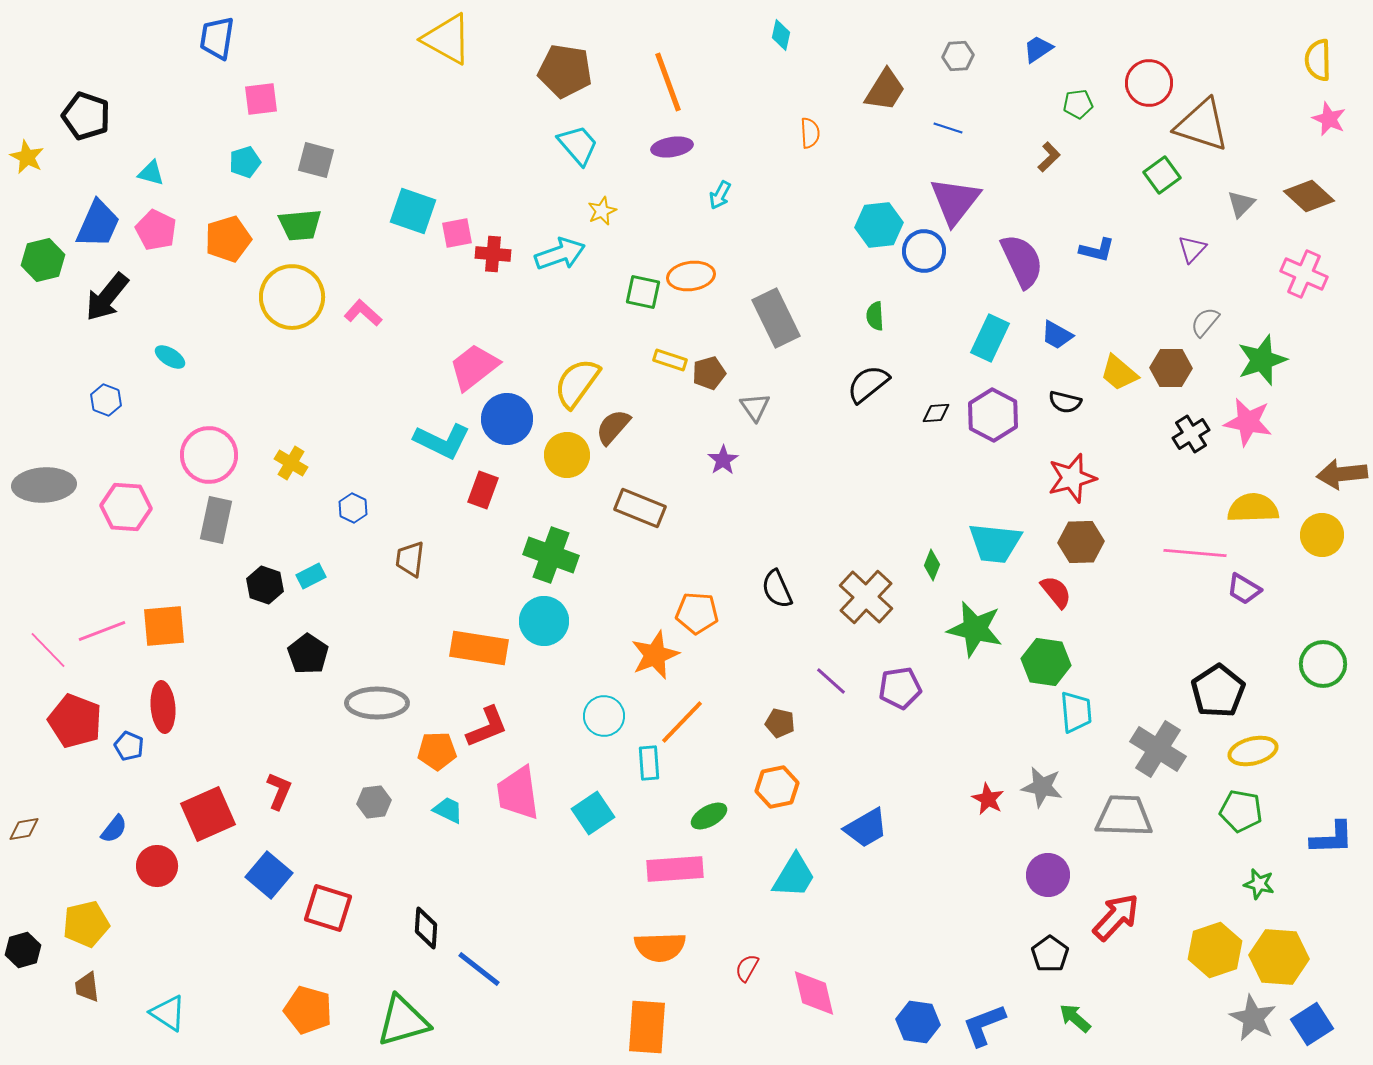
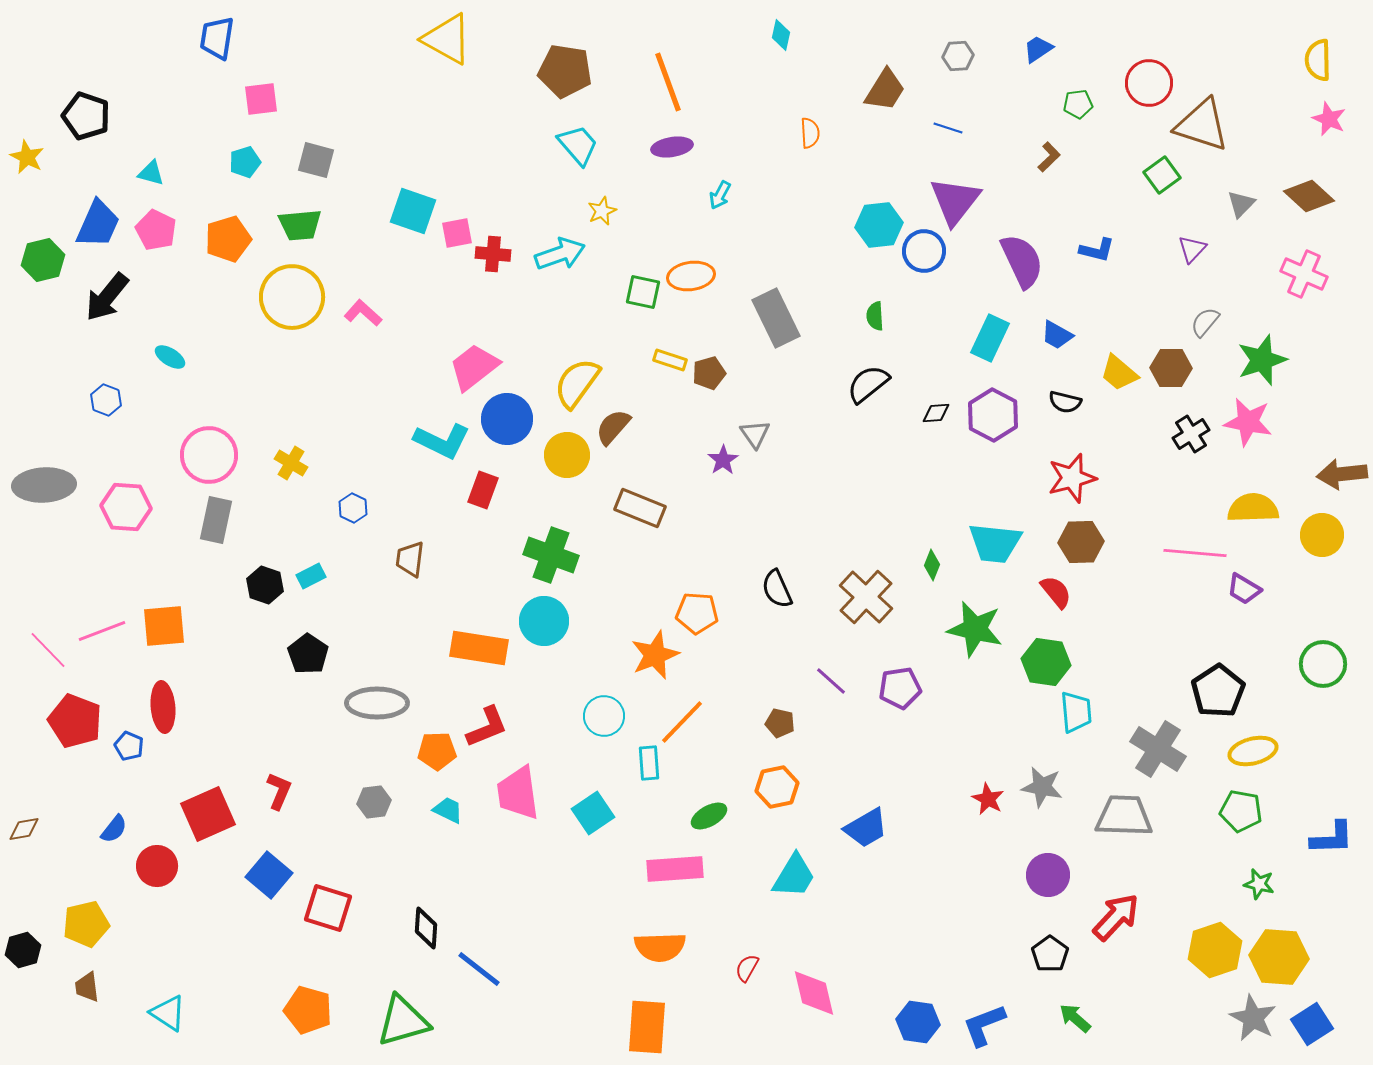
gray triangle at (755, 407): moved 27 px down
